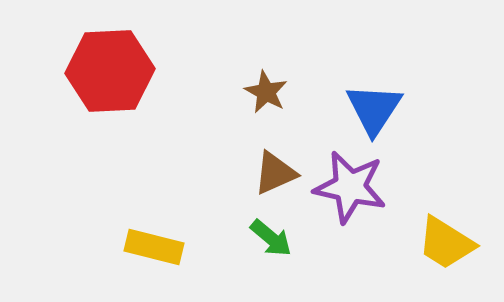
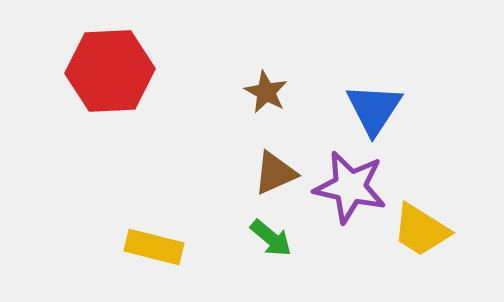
yellow trapezoid: moved 25 px left, 13 px up
